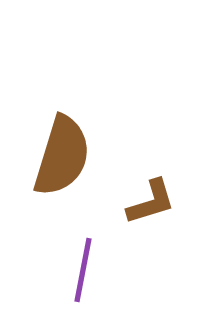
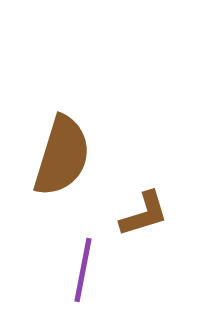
brown L-shape: moved 7 px left, 12 px down
